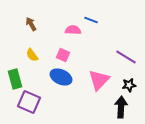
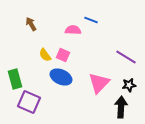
yellow semicircle: moved 13 px right
pink triangle: moved 3 px down
